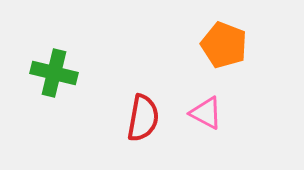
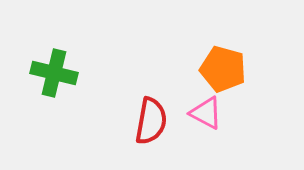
orange pentagon: moved 1 px left, 24 px down; rotated 6 degrees counterclockwise
red semicircle: moved 8 px right, 3 px down
